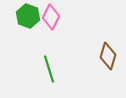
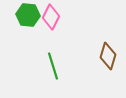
green hexagon: moved 1 px up; rotated 15 degrees counterclockwise
green line: moved 4 px right, 3 px up
